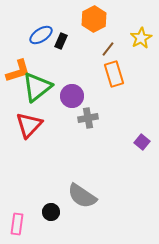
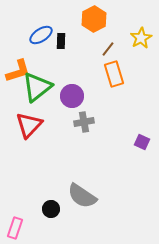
black rectangle: rotated 21 degrees counterclockwise
gray cross: moved 4 px left, 4 px down
purple square: rotated 14 degrees counterclockwise
black circle: moved 3 px up
pink rectangle: moved 2 px left, 4 px down; rotated 10 degrees clockwise
